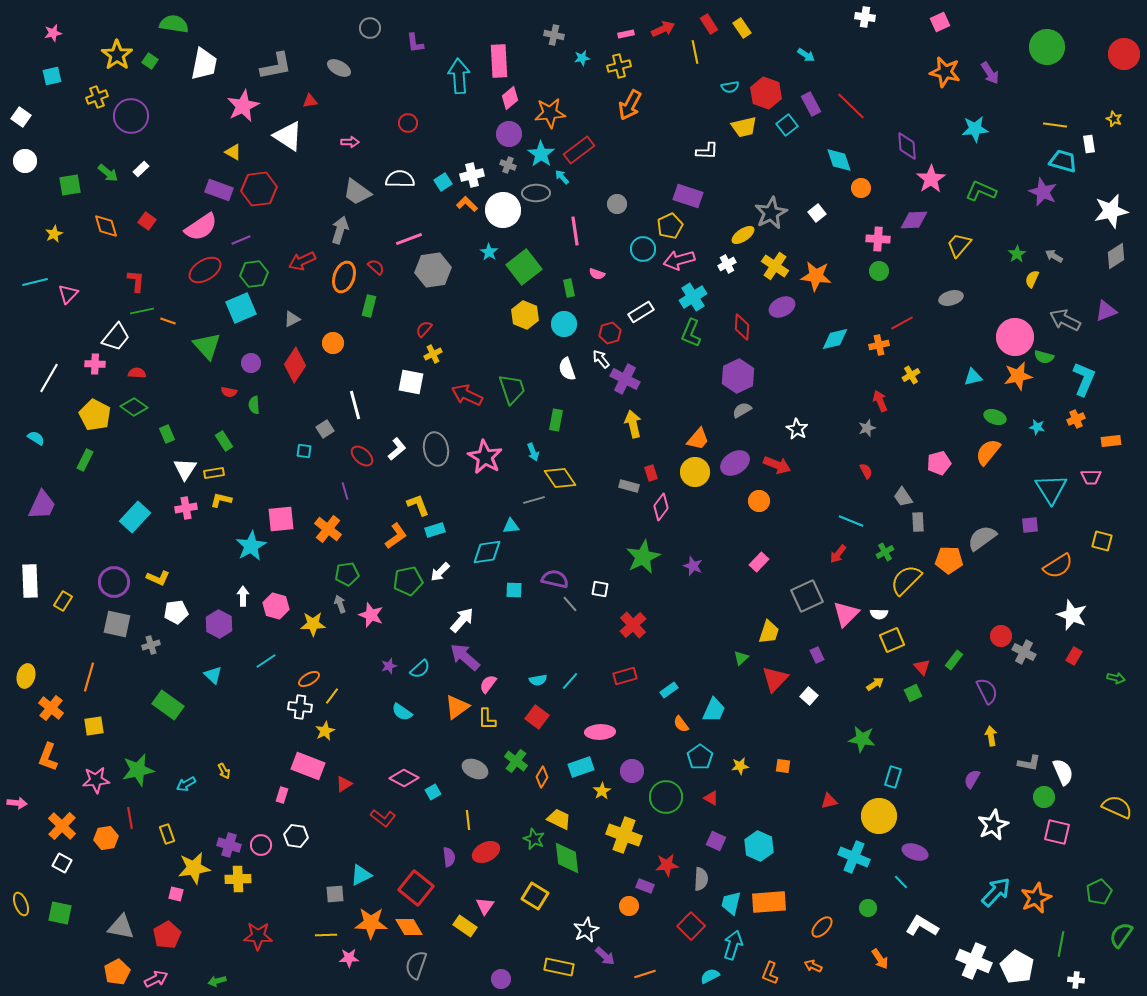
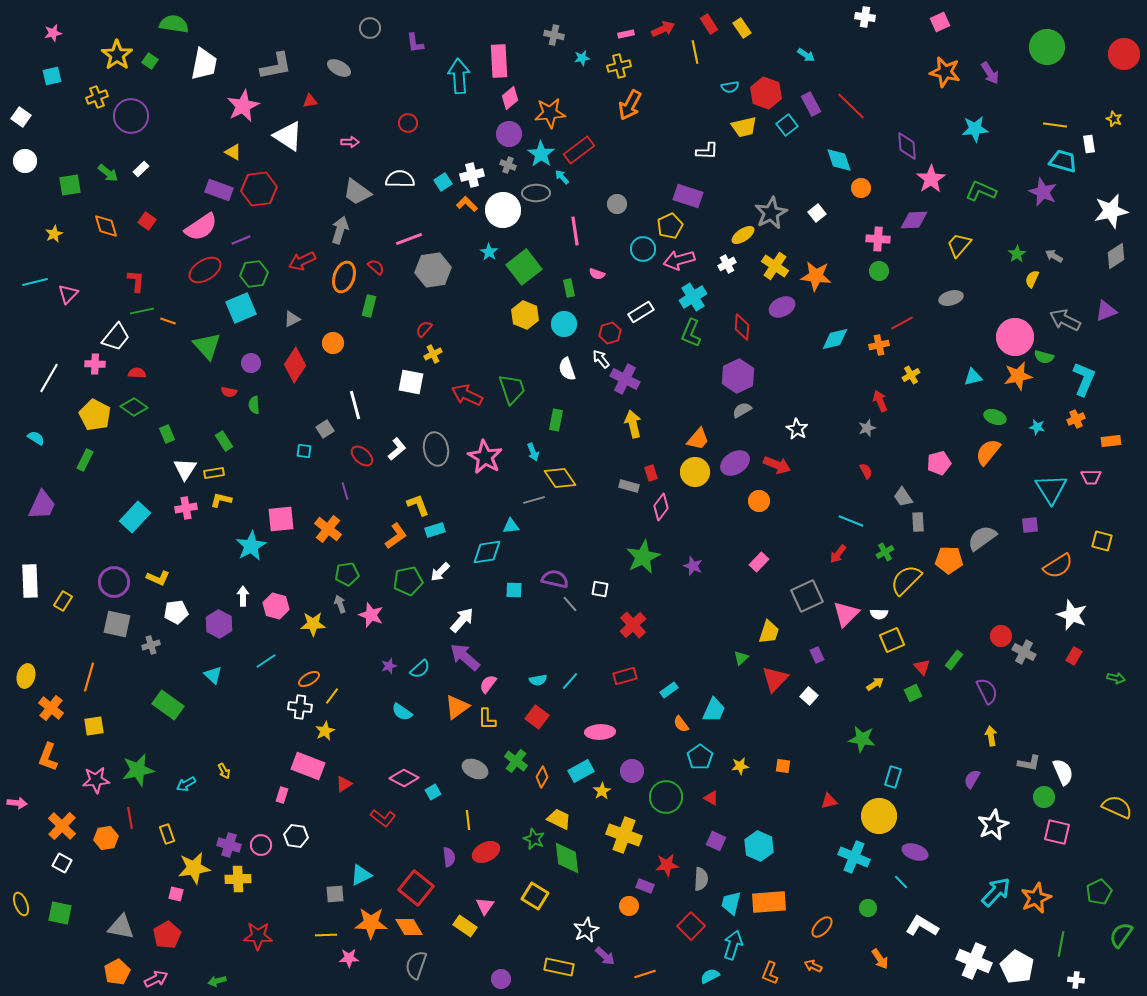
cyan rectangle at (581, 767): moved 4 px down; rotated 10 degrees counterclockwise
